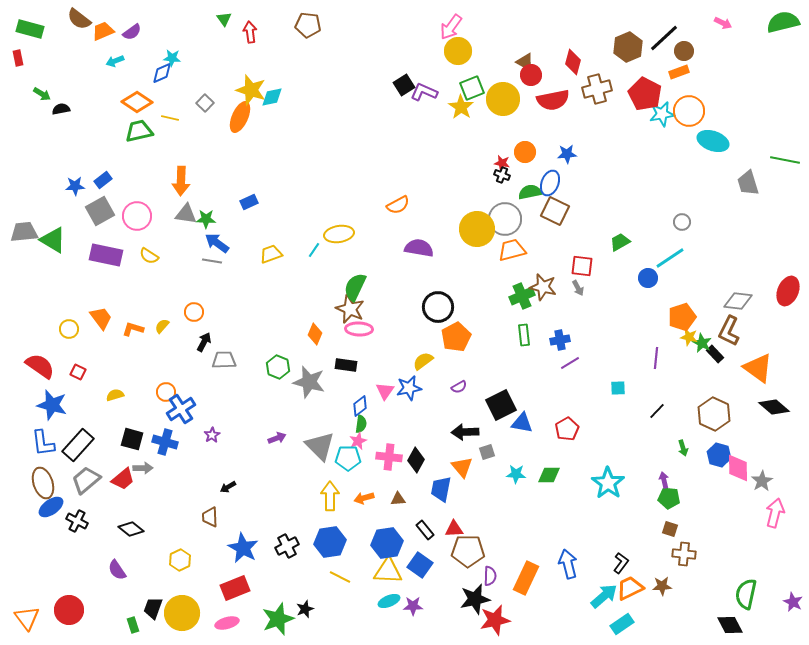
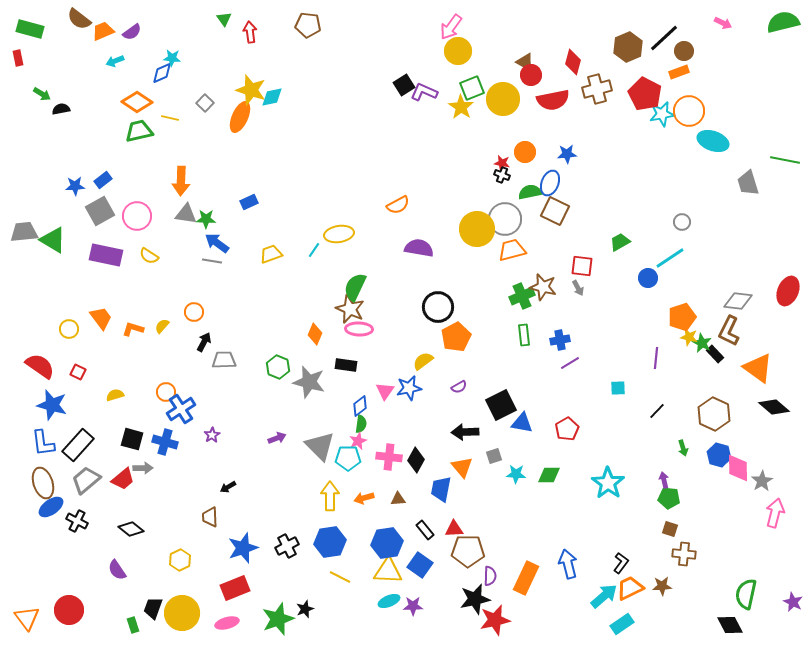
gray square at (487, 452): moved 7 px right, 4 px down
blue star at (243, 548): rotated 24 degrees clockwise
